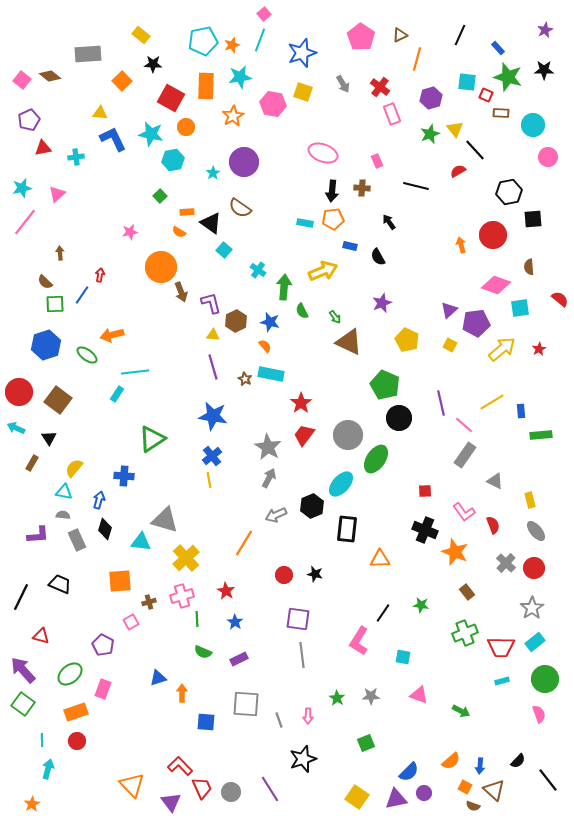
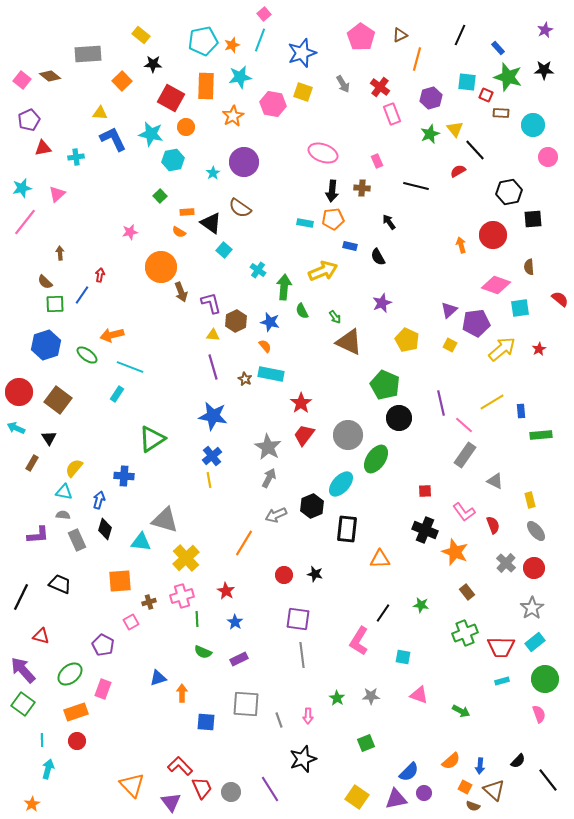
cyan line at (135, 372): moved 5 px left, 5 px up; rotated 28 degrees clockwise
